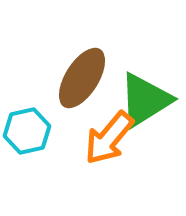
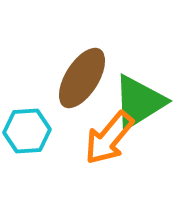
green triangle: moved 6 px left, 2 px down
cyan hexagon: rotated 9 degrees clockwise
